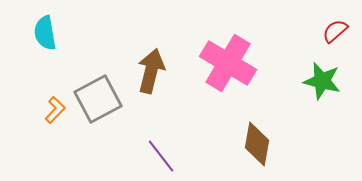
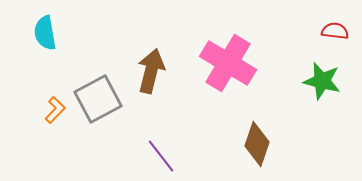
red semicircle: rotated 48 degrees clockwise
brown diamond: rotated 9 degrees clockwise
